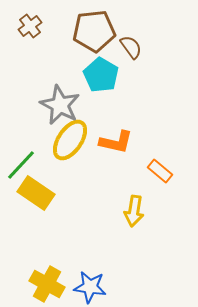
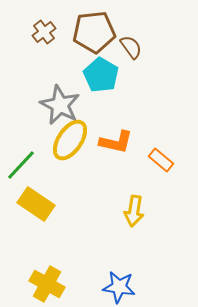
brown cross: moved 14 px right, 6 px down
brown pentagon: moved 1 px down
orange rectangle: moved 1 px right, 11 px up
yellow rectangle: moved 11 px down
blue star: moved 29 px right
